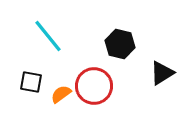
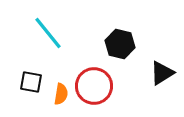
cyan line: moved 3 px up
orange semicircle: rotated 135 degrees clockwise
